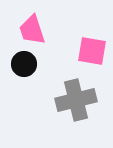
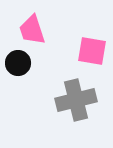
black circle: moved 6 px left, 1 px up
